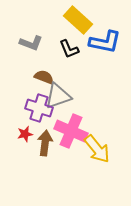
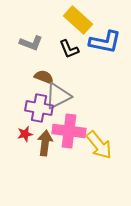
gray triangle: rotated 8 degrees counterclockwise
purple cross: rotated 8 degrees counterclockwise
pink cross: moved 2 px left; rotated 16 degrees counterclockwise
yellow arrow: moved 2 px right, 4 px up
